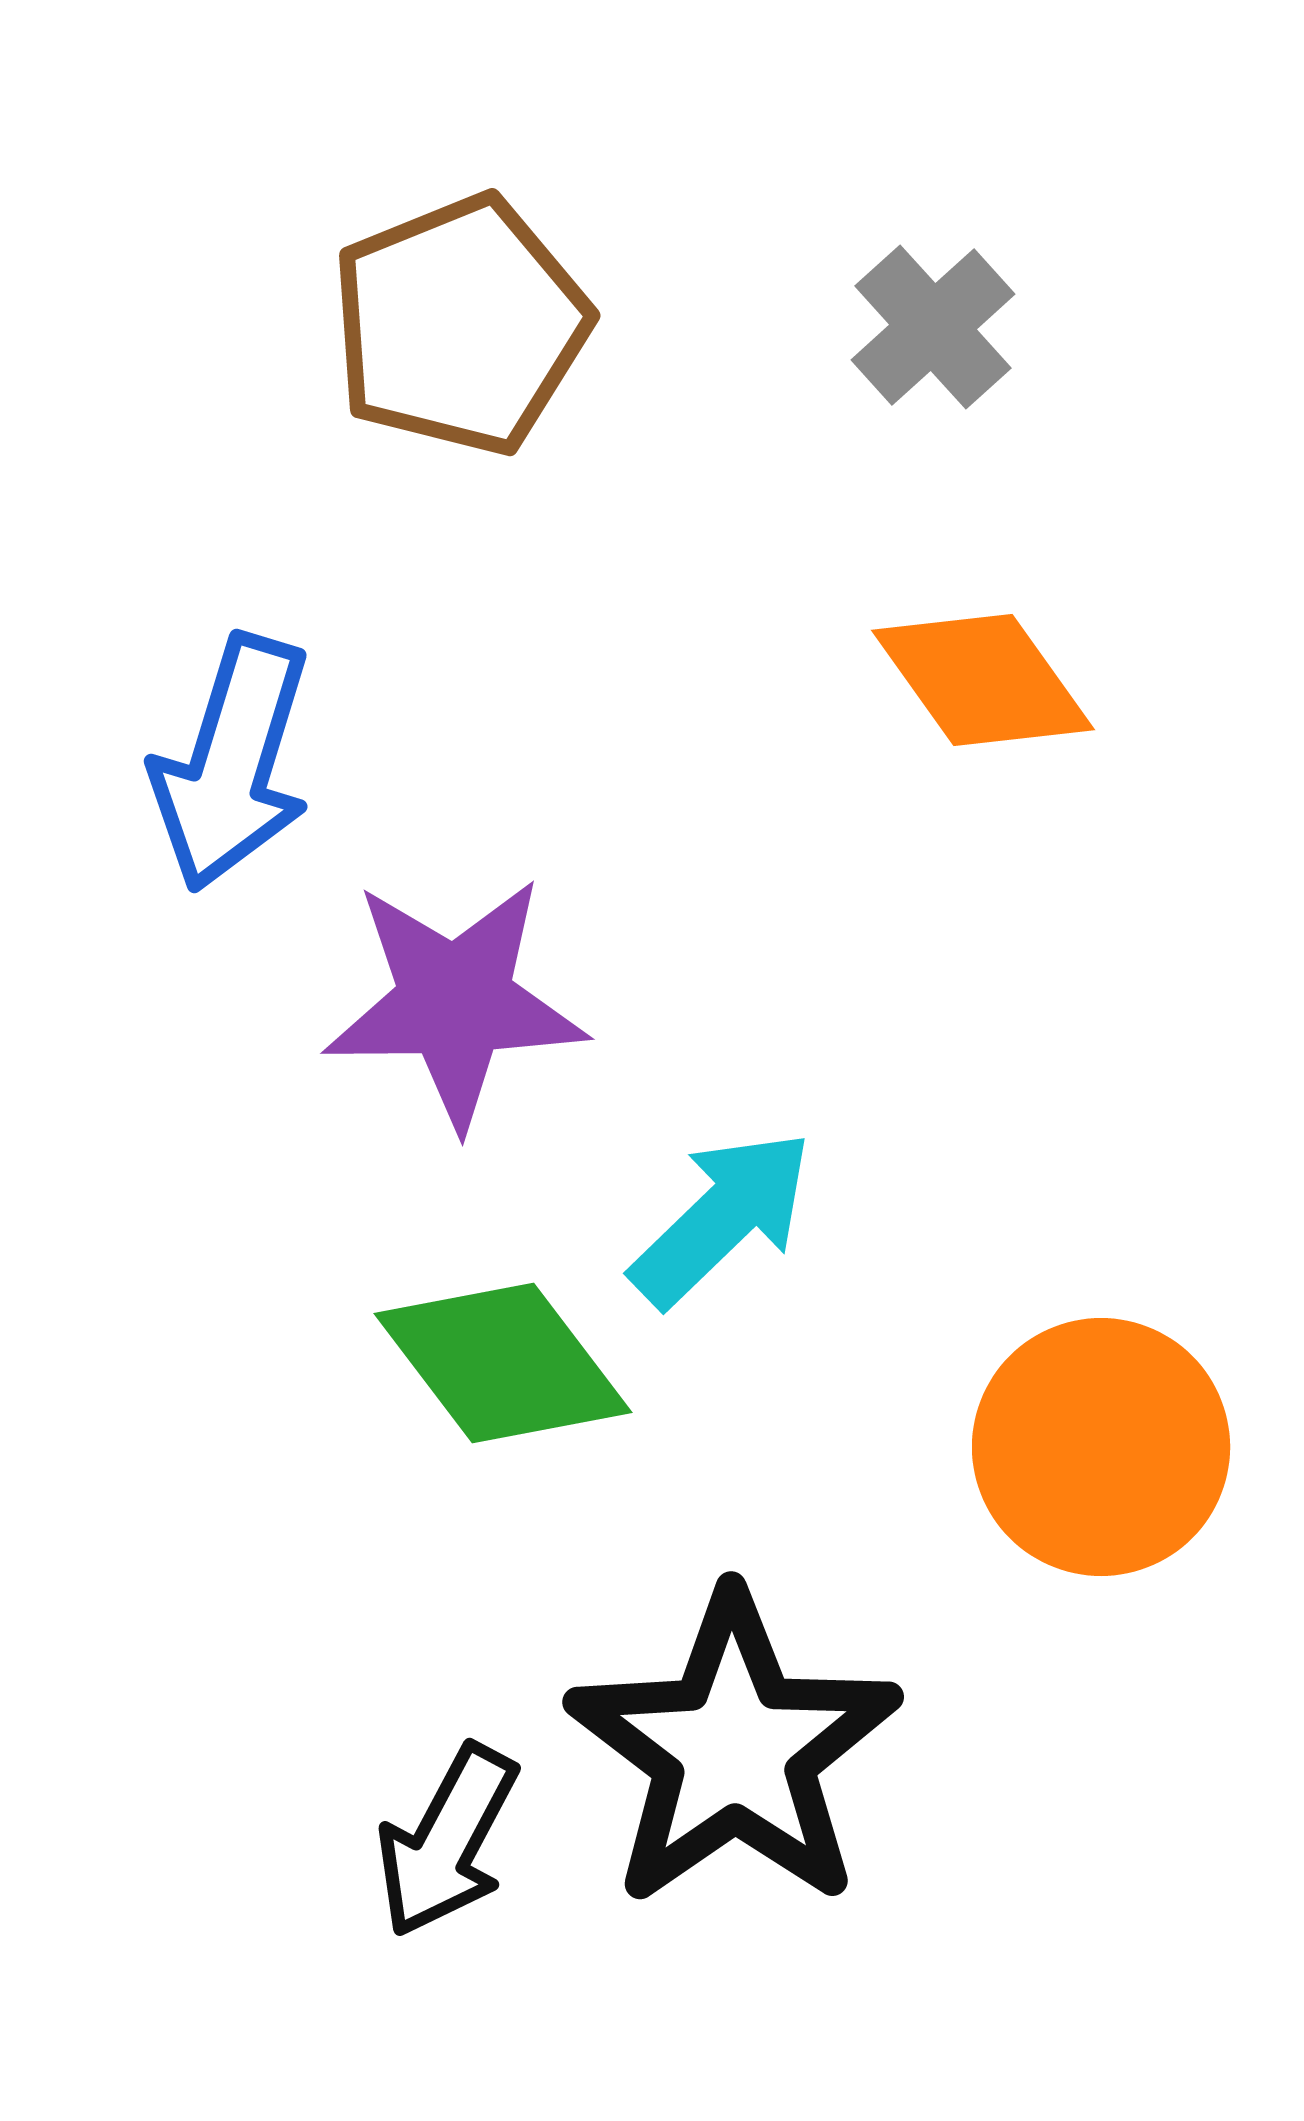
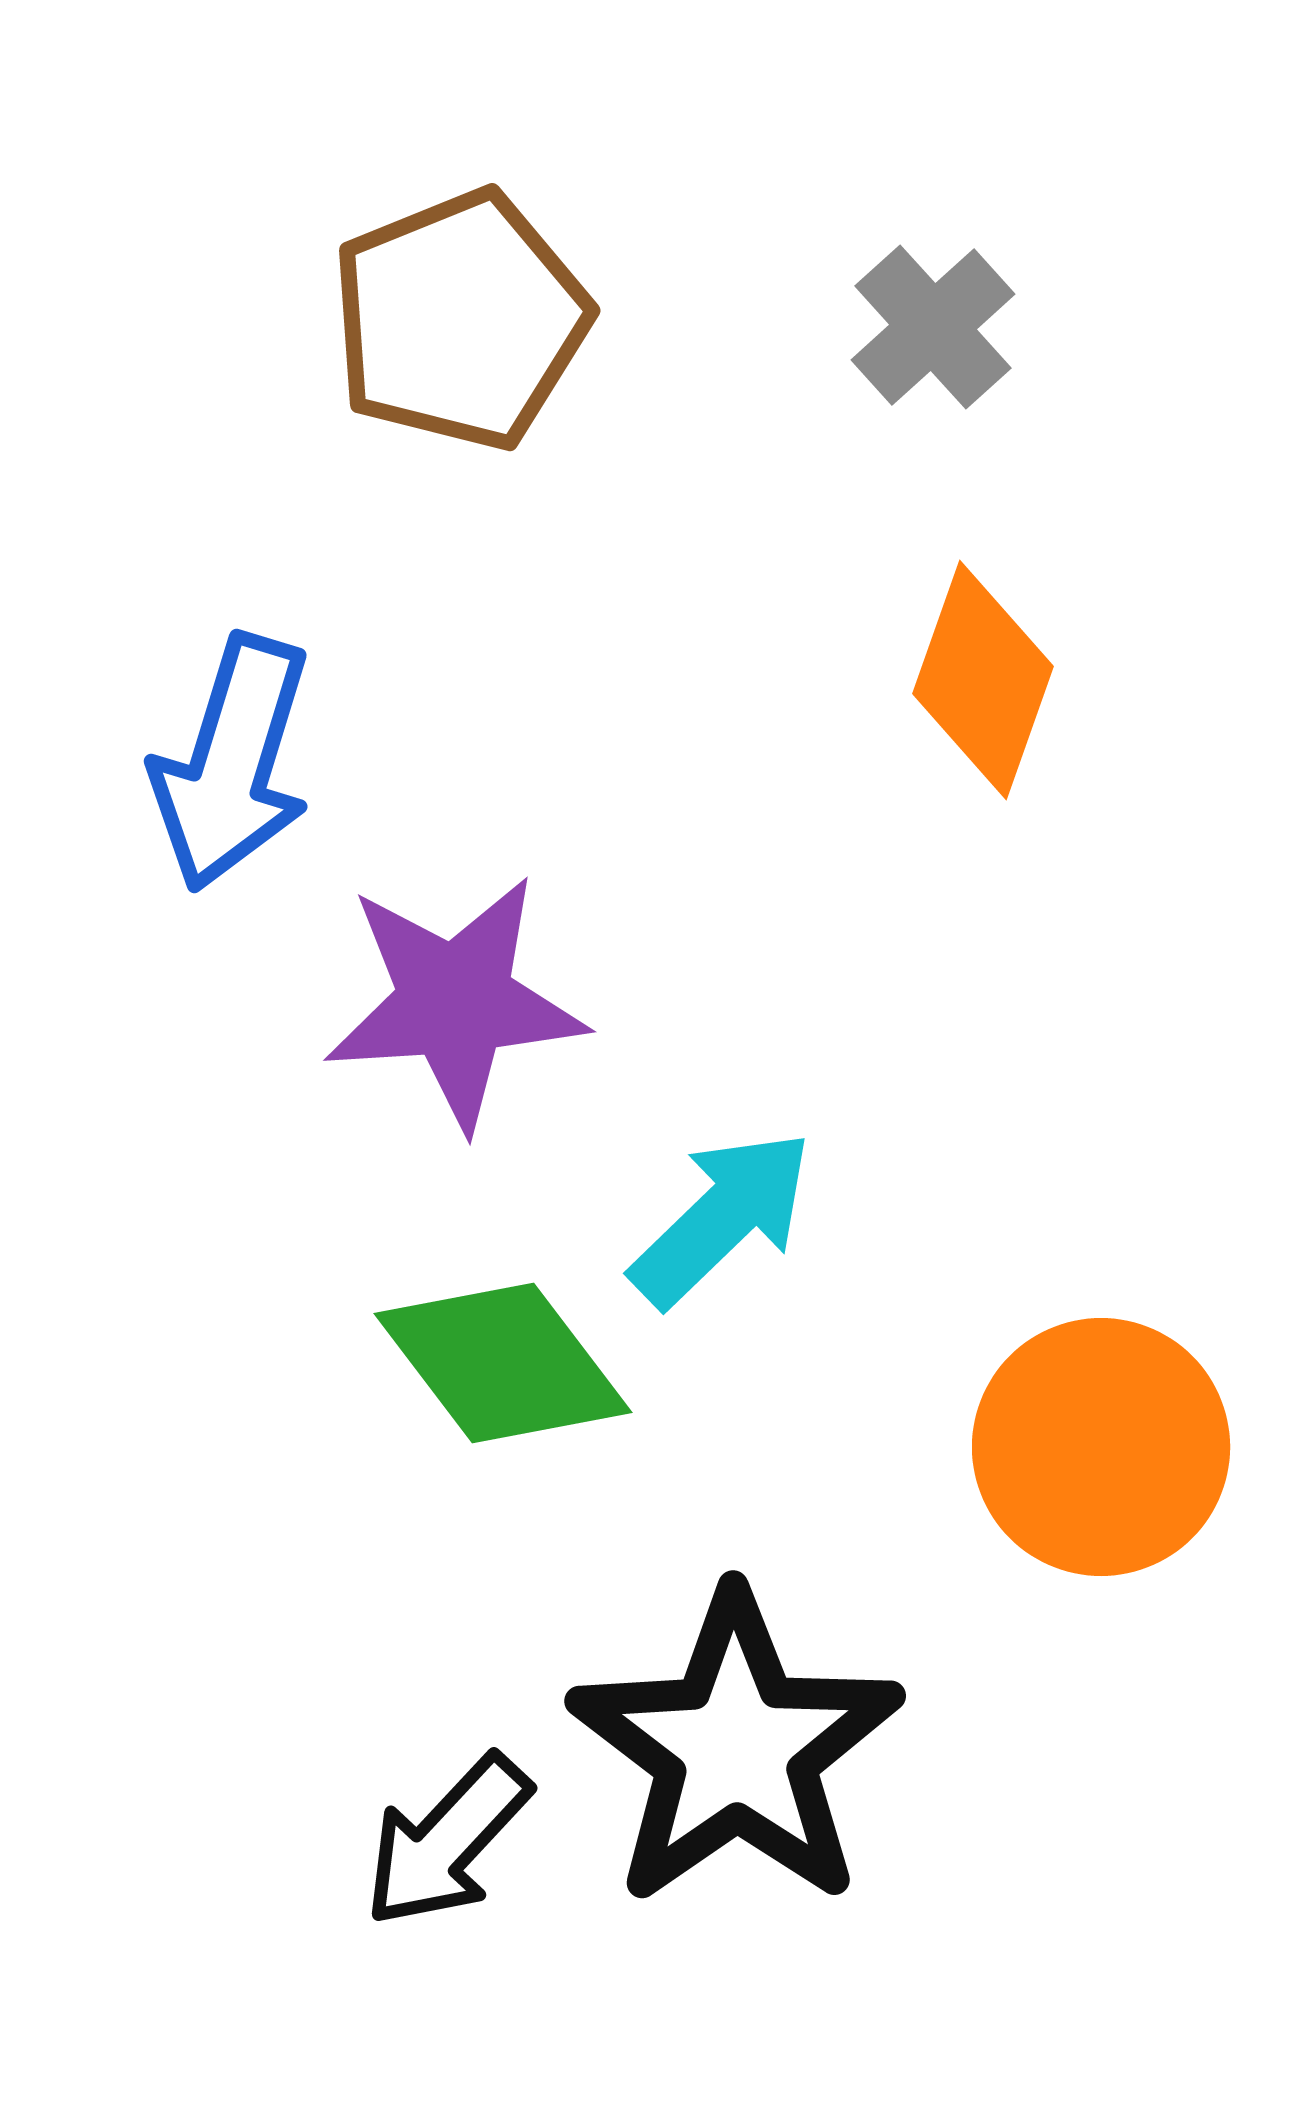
brown pentagon: moved 5 px up
orange diamond: rotated 55 degrees clockwise
purple star: rotated 3 degrees counterclockwise
black star: moved 2 px right, 1 px up
black arrow: rotated 15 degrees clockwise
